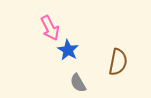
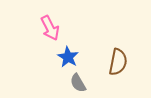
blue star: moved 7 px down
